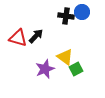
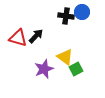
purple star: moved 1 px left
